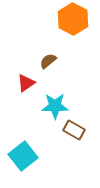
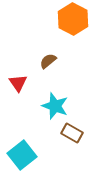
red triangle: moved 8 px left; rotated 30 degrees counterclockwise
cyan star: rotated 20 degrees clockwise
brown rectangle: moved 2 px left, 3 px down
cyan square: moved 1 px left, 1 px up
